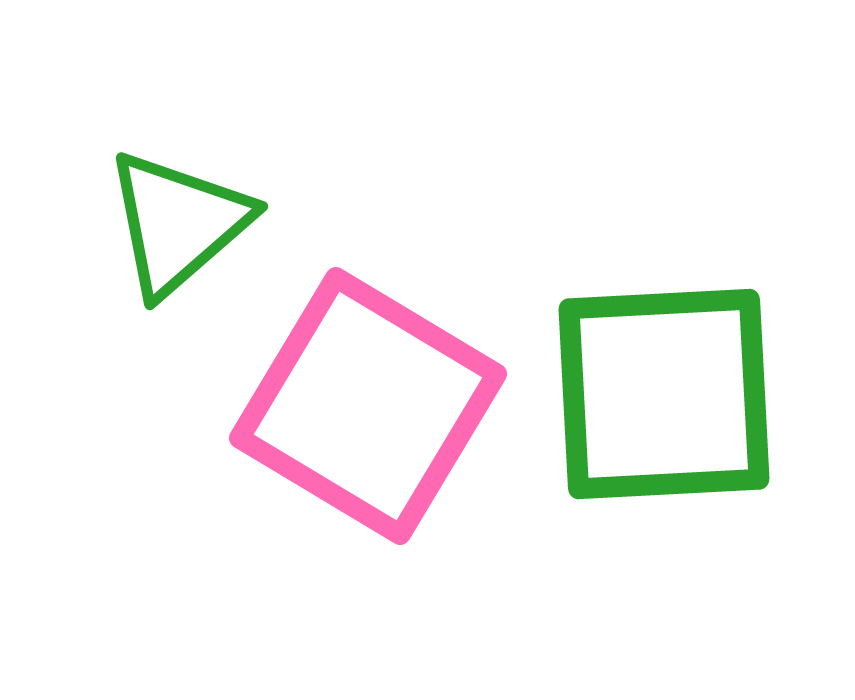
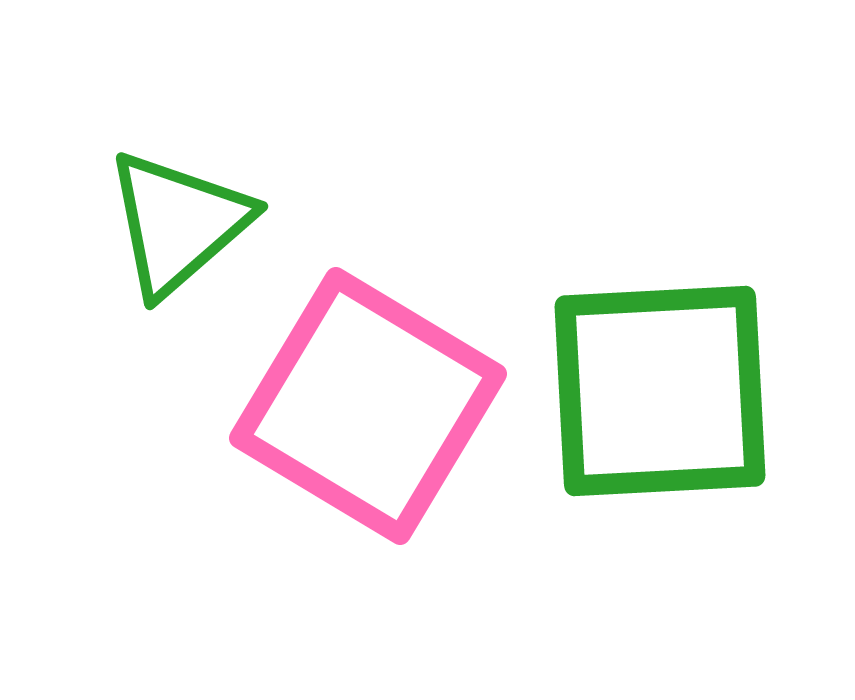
green square: moved 4 px left, 3 px up
